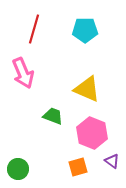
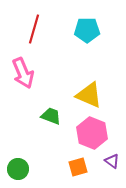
cyan pentagon: moved 2 px right
yellow triangle: moved 2 px right, 6 px down
green trapezoid: moved 2 px left
